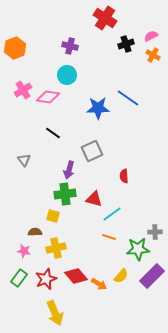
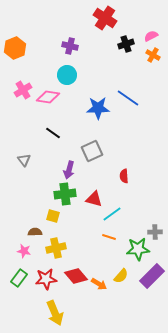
red star: rotated 15 degrees clockwise
